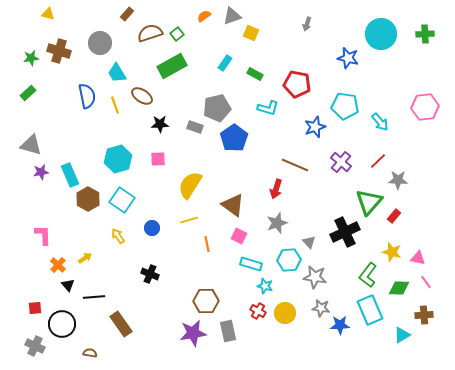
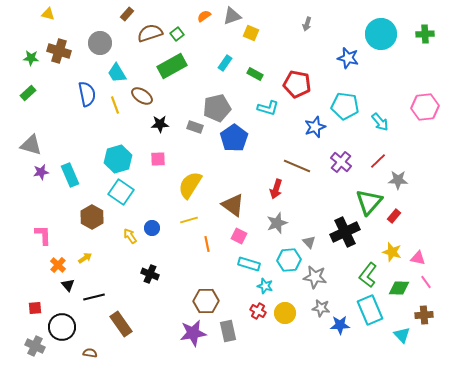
green star at (31, 58): rotated 14 degrees clockwise
blue semicircle at (87, 96): moved 2 px up
brown line at (295, 165): moved 2 px right, 1 px down
brown hexagon at (88, 199): moved 4 px right, 18 px down
cyan square at (122, 200): moved 1 px left, 8 px up
yellow arrow at (118, 236): moved 12 px right
cyan rectangle at (251, 264): moved 2 px left
black line at (94, 297): rotated 10 degrees counterclockwise
black circle at (62, 324): moved 3 px down
cyan triangle at (402, 335): rotated 42 degrees counterclockwise
